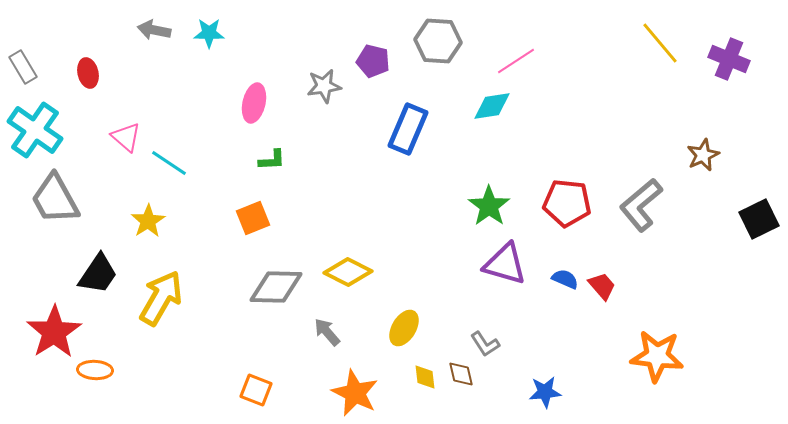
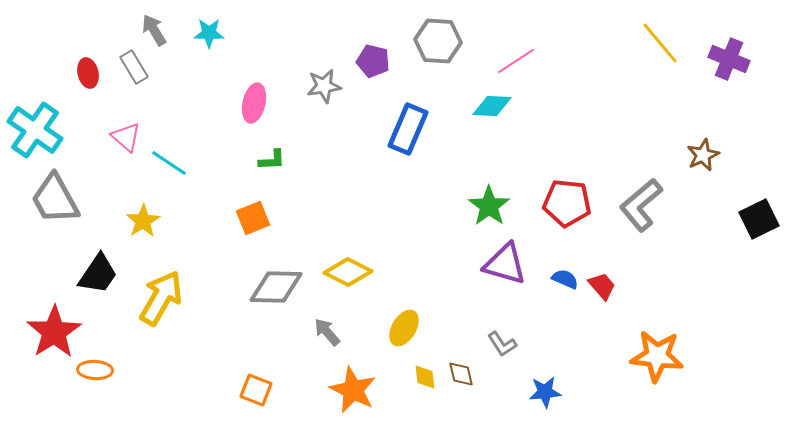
gray arrow at (154, 30): rotated 48 degrees clockwise
gray rectangle at (23, 67): moved 111 px right
cyan diamond at (492, 106): rotated 12 degrees clockwise
yellow star at (148, 221): moved 5 px left
gray L-shape at (485, 344): moved 17 px right
orange star at (355, 393): moved 2 px left, 3 px up
